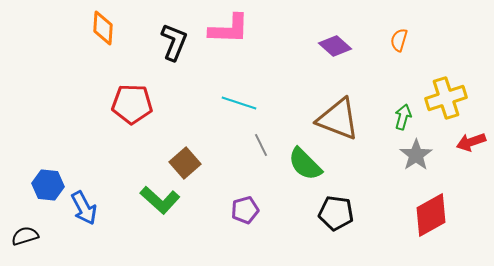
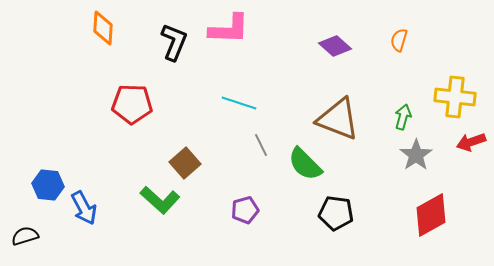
yellow cross: moved 9 px right, 1 px up; rotated 24 degrees clockwise
